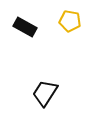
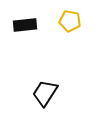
black rectangle: moved 2 px up; rotated 35 degrees counterclockwise
